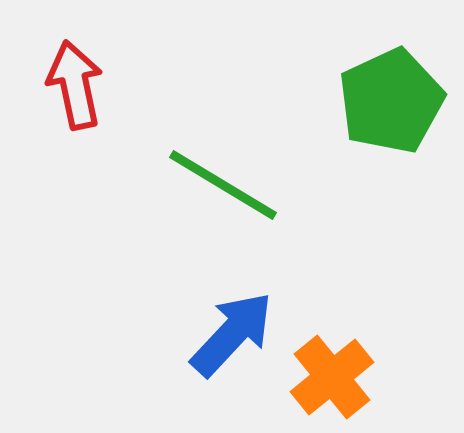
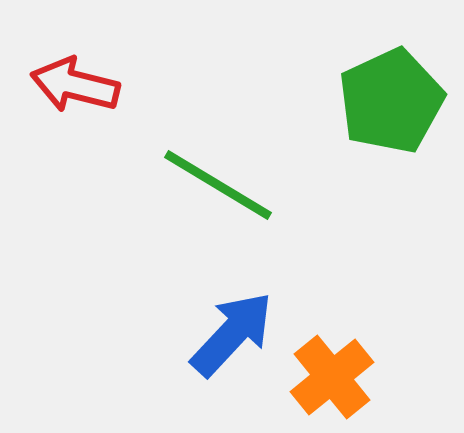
red arrow: rotated 64 degrees counterclockwise
green line: moved 5 px left
